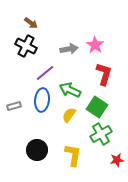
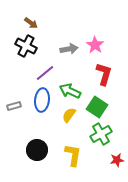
green arrow: moved 1 px down
